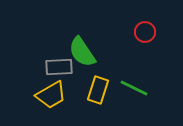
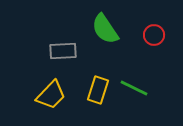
red circle: moved 9 px right, 3 px down
green semicircle: moved 23 px right, 23 px up
gray rectangle: moved 4 px right, 16 px up
yellow trapezoid: rotated 16 degrees counterclockwise
